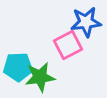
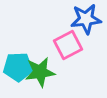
blue star: moved 3 px up
green star: moved 5 px up
